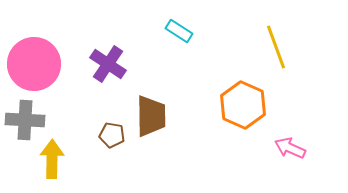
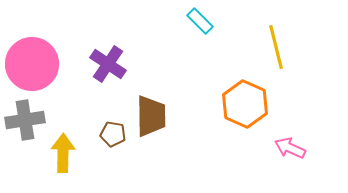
cyan rectangle: moved 21 px right, 10 px up; rotated 12 degrees clockwise
yellow line: rotated 6 degrees clockwise
pink circle: moved 2 px left
orange hexagon: moved 2 px right, 1 px up
gray cross: rotated 12 degrees counterclockwise
brown pentagon: moved 1 px right, 1 px up
yellow arrow: moved 11 px right, 6 px up
